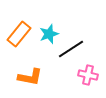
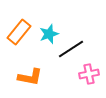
orange rectangle: moved 2 px up
pink cross: moved 1 px right, 1 px up; rotated 24 degrees counterclockwise
